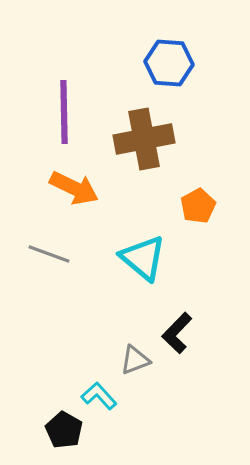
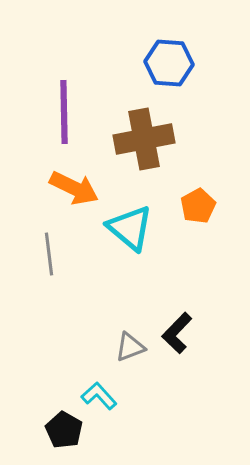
gray line: rotated 63 degrees clockwise
cyan triangle: moved 13 px left, 30 px up
gray triangle: moved 5 px left, 13 px up
